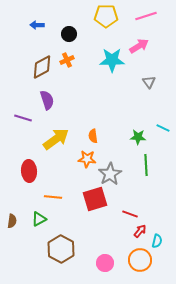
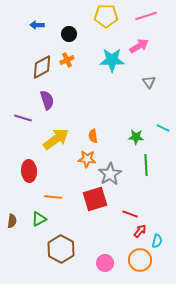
green star: moved 2 px left
